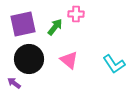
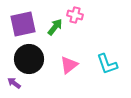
pink cross: moved 1 px left, 1 px down; rotated 14 degrees clockwise
pink triangle: moved 5 px down; rotated 42 degrees clockwise
cyan L-shape: moved 7 px left; rotated 15 degrees clockwise
